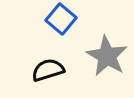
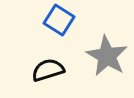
blue square: moved 2 px left, 1 px down; rotated 8 degrees counterclockwise
